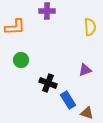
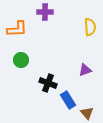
purple cross: moved 2 px left, 1 px down
orange L-shape: moved 2 px right, 2 px down
brown triangle: rotated 32 degrees clockwise
